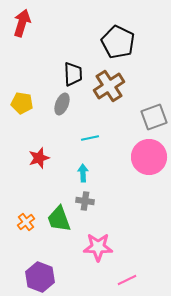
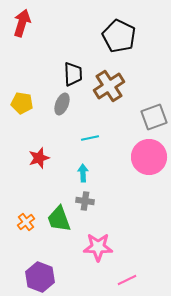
black pentagon: moved 1 px right, 6 px up
